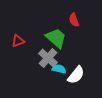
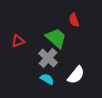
cyan semicircle: moved 12 px left, 10 px down; rotated 16 degrees clockwise
